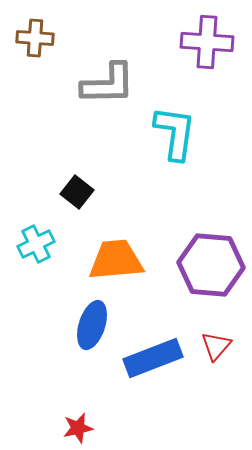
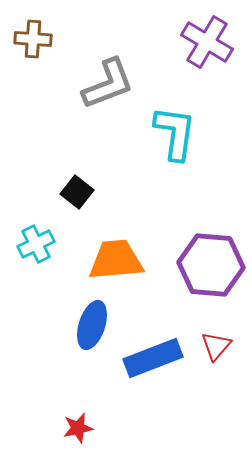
brown cross: moved 2 px left, 1 px down
purple cross: rotated 27 degrees clockwise
gray L-shape: rotated 20 degrees counterclockwise
